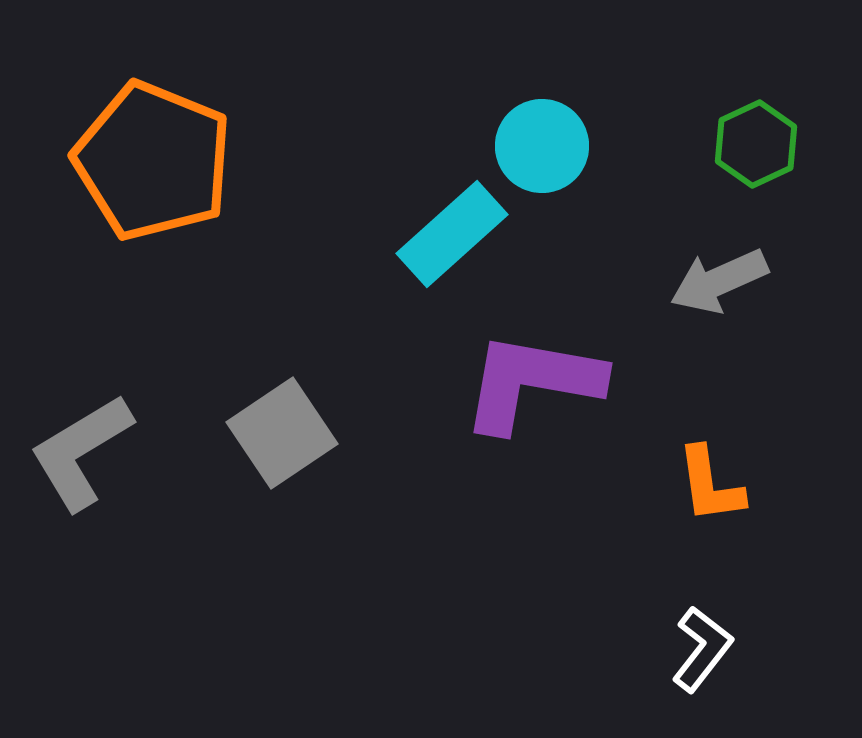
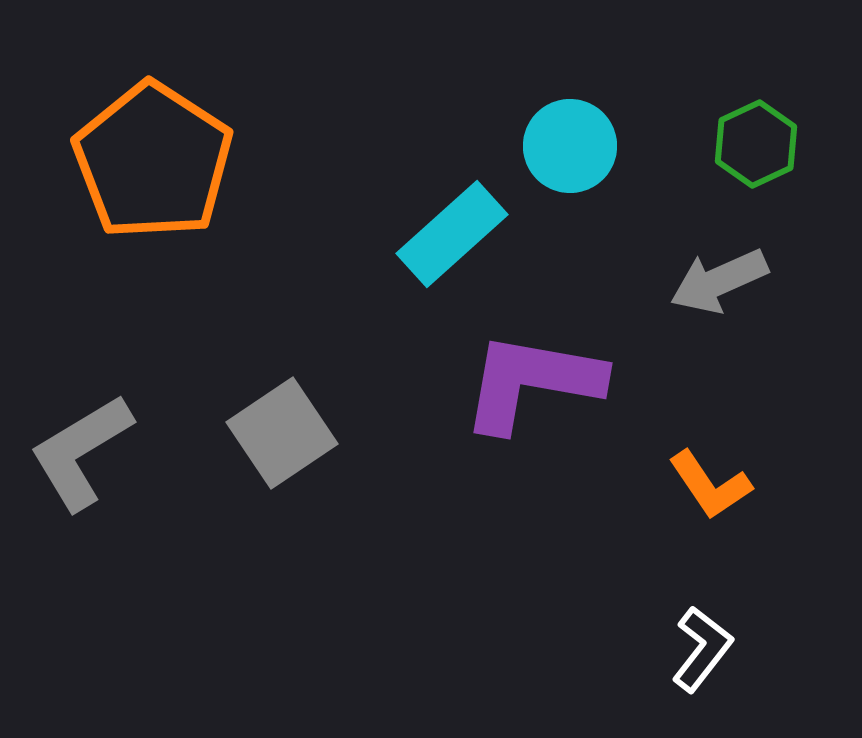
cyan circle: moved 28 px right
orange pentagon: rotated 11 degrees clockwise
orange L-shape: rotated 26 degrees counterclockwise
